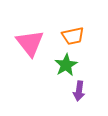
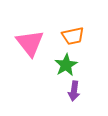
purple arrow: moved 5 px left
